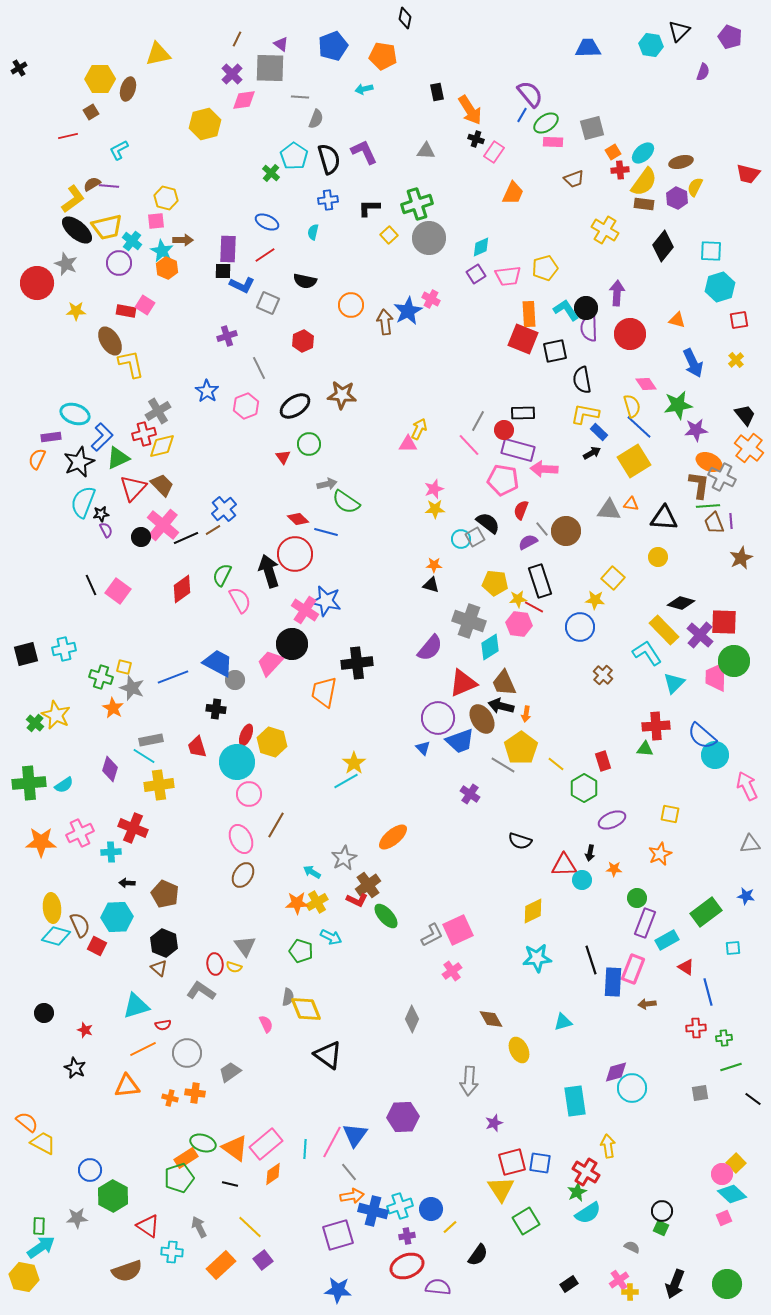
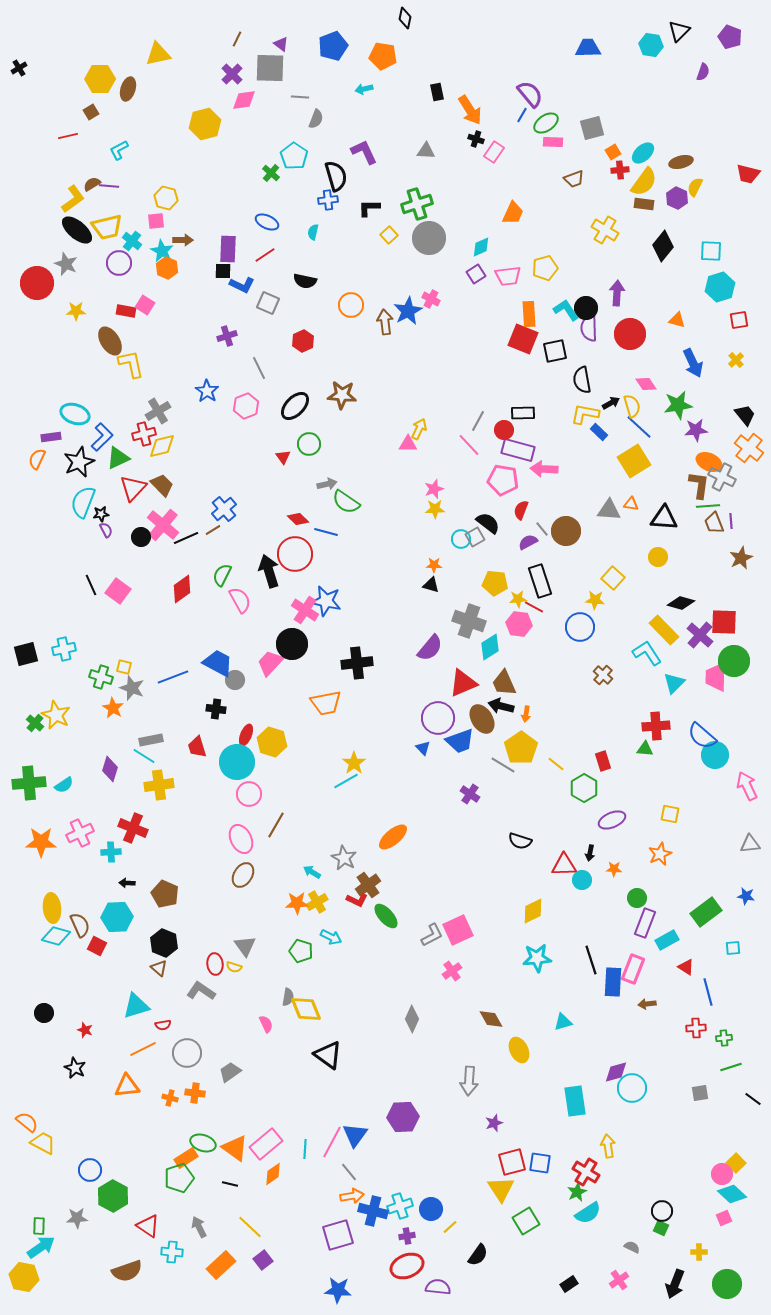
black semicircle at (329, 159): moved 7 px right, 17 px down
orange trapezoid at (513, 193): moved 20 px down
black ellipse at (295, 406): rotated 12 degrees counterclockwise
black arrow at (592, 453): moved 19 px right, 50 px up
orange trapezoid at (324, 692): moved 2 px right, 11 px down; rotated 112 degrees counterclockwise
gray star at (344, 858): rotated 15 degrees counterclockwise
yellow cross at (630, 1292): moved 69 px right, 40 px up
